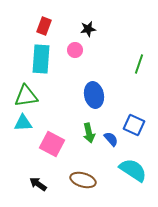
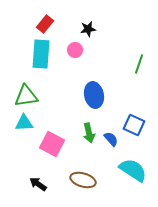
red rectangle: moved 1 px right, 2 px up; rotated 18 degrees clockwise
cyan rectangle: moved 5 px up
cyan triangle: moved 1 px right
